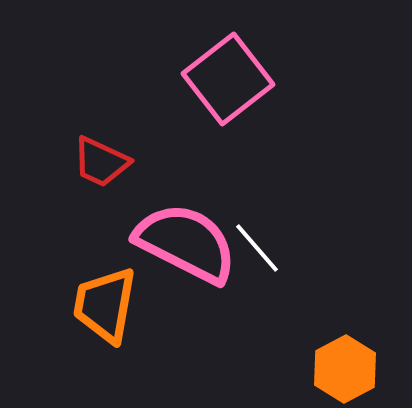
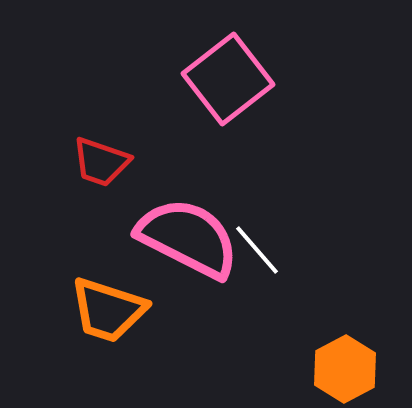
red trapezoid: rotated 6 degrees counterclockwise
pink semicircle: moved 2 px right, 5 px up
white line: moved 2 px down
orange trapezoid: moved 3 px right, 5 px down; rotated 82 degrees counterclockwise
